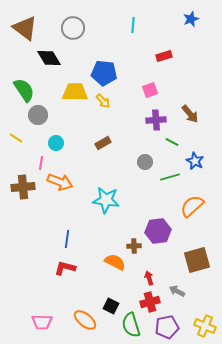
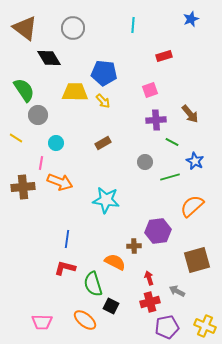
green semicircle at (131, 325): moved 38 px left, 41 px up
